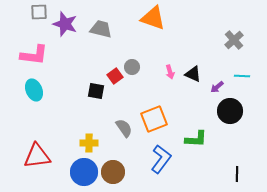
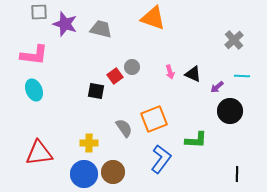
green L-shape: moved 1 px down
red triangle: moved 2 px right, 3 px up
blue circle: moved 2 px down
